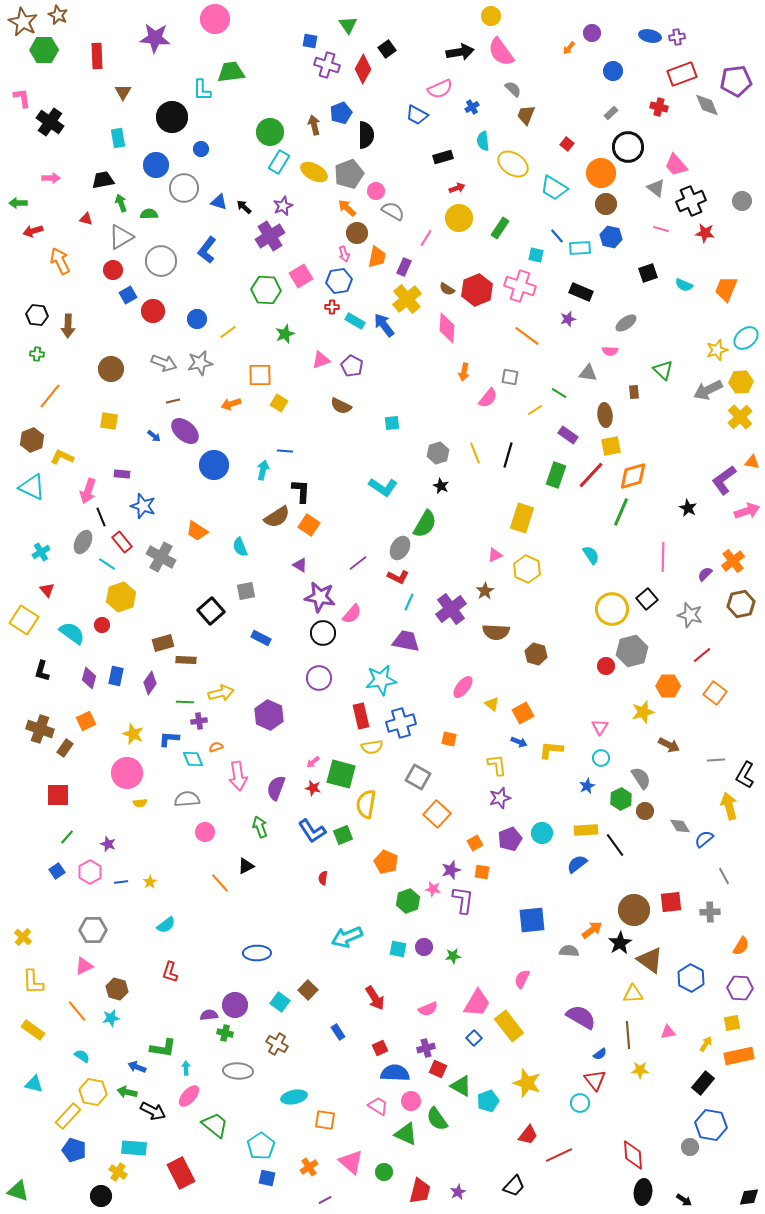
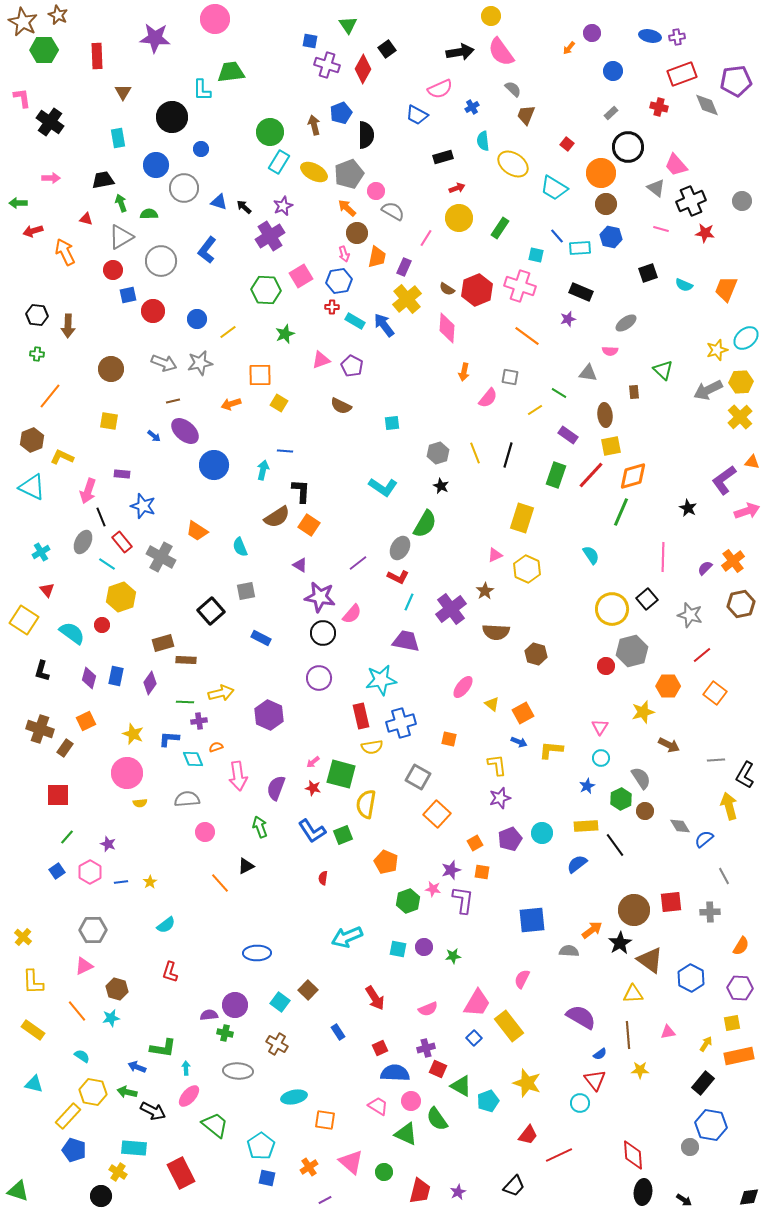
orange arrow at (60, 261): moved 5 px right, 9 px up
blue square at (128, 295): rotated 18 degrees clockwise
purple semicircle at (705, 574): moved 6 px up
yellow rectangle at (586, 830): moved 4 px up
